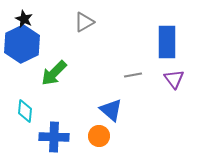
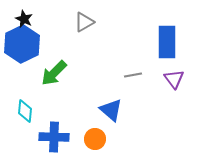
orange circle: moved 4 px left, 3 px down
